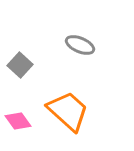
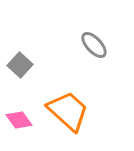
gray ellipse: moved 14 px right; rotated 24 degrees clockwise
pink diamond: moved 1 px right, 1 px up
